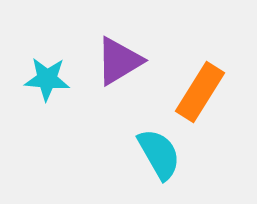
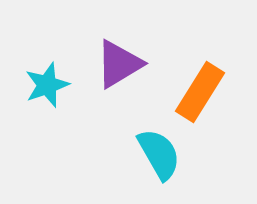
purple triangle: moved 3 px down
cyan star: moved 6 px down; rotated 24 degrees counterclockwise
